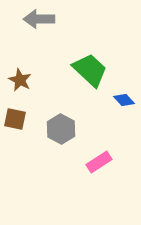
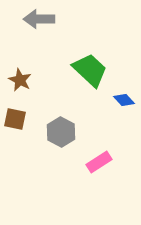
gray hexagon: moved 3 px down
